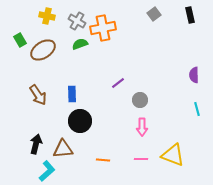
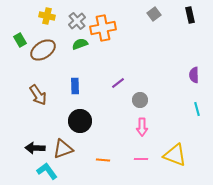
gray cross: rotated 18 degrees clockwise
blue rectangle: moved 3 px right, 8 px up
black arrow: moved 1 px left, 4 px down; rotated 102 degrees counterclockwise
brown triangle: rotated 15 degrees counterclockwise
yellow triangle: moved 2 px right
cyan L-shape: rotated 85 degrees counterclockwise
